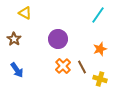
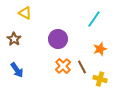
cyan line: moved 4 px left, 4 px down
